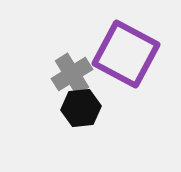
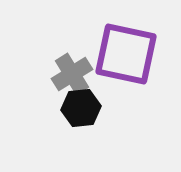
purple square: rotated 16 degrees counterclockwise
